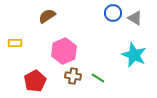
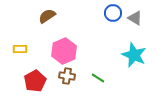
yellow rectangle: moved 5 px right, 6 px down
brown cross: moved 6 px left
